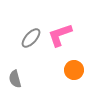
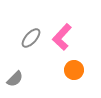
pink L-shape: moved 2 px right, 2 px down; rotated 28 degrees counterclockwise
gray semicircle: rotated 120 degrees counterclockwise
